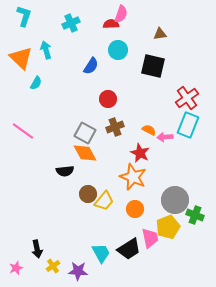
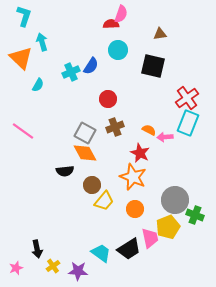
cyan cross: moved 49 px down
cyan arrow: moved 4 px left, 8 px up
cyan semicircle: moved 2 px right, 2 px down
cyan rectangle: moved 2 px up
brown circle: moved 4 px right, 9 px up
cyan trapezoid: rotated 25 degrees counterclockwise
